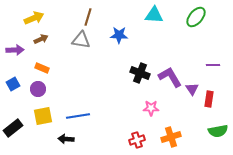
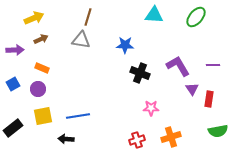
blue star: moved 6 px right, 10 px down
purple L-shape: moved 8 px right, 11 px up
